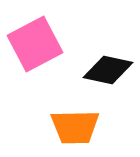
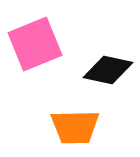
pink square: rotated 6 degrees clockwise
